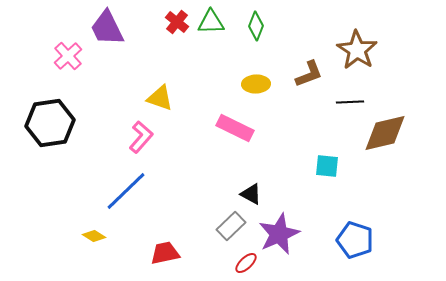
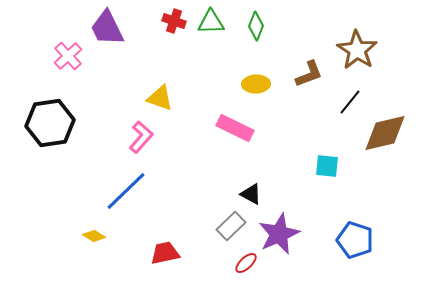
red cross: moved 3 px left, 1 px up; rotated 20 degrees counterclockwise
black line: rotated 48 degrees counterclockwise
